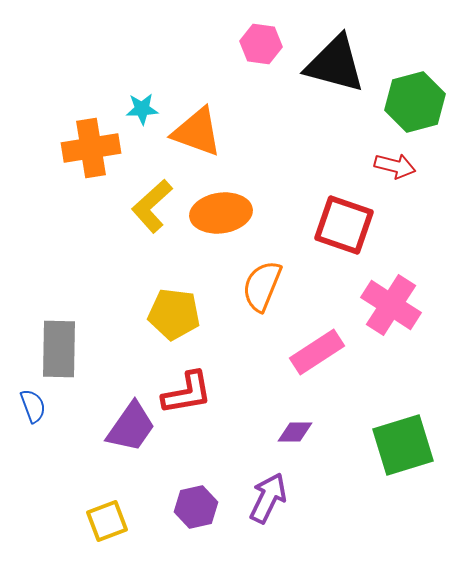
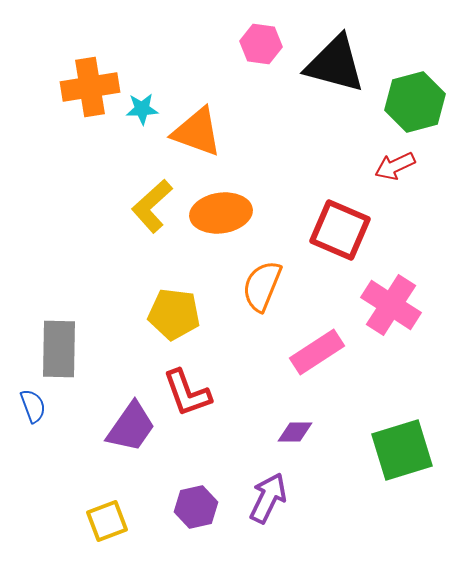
orange cross: moved 1 px left, 61 px up
red arrow: rotated 141 degrees clockwise
red square: moved 4 px left, 5 px down; rotated 4 degrees clockwise
red L-shape: rotated 80 degrees clockwise
green square: moved 1 px left, 5 px down
